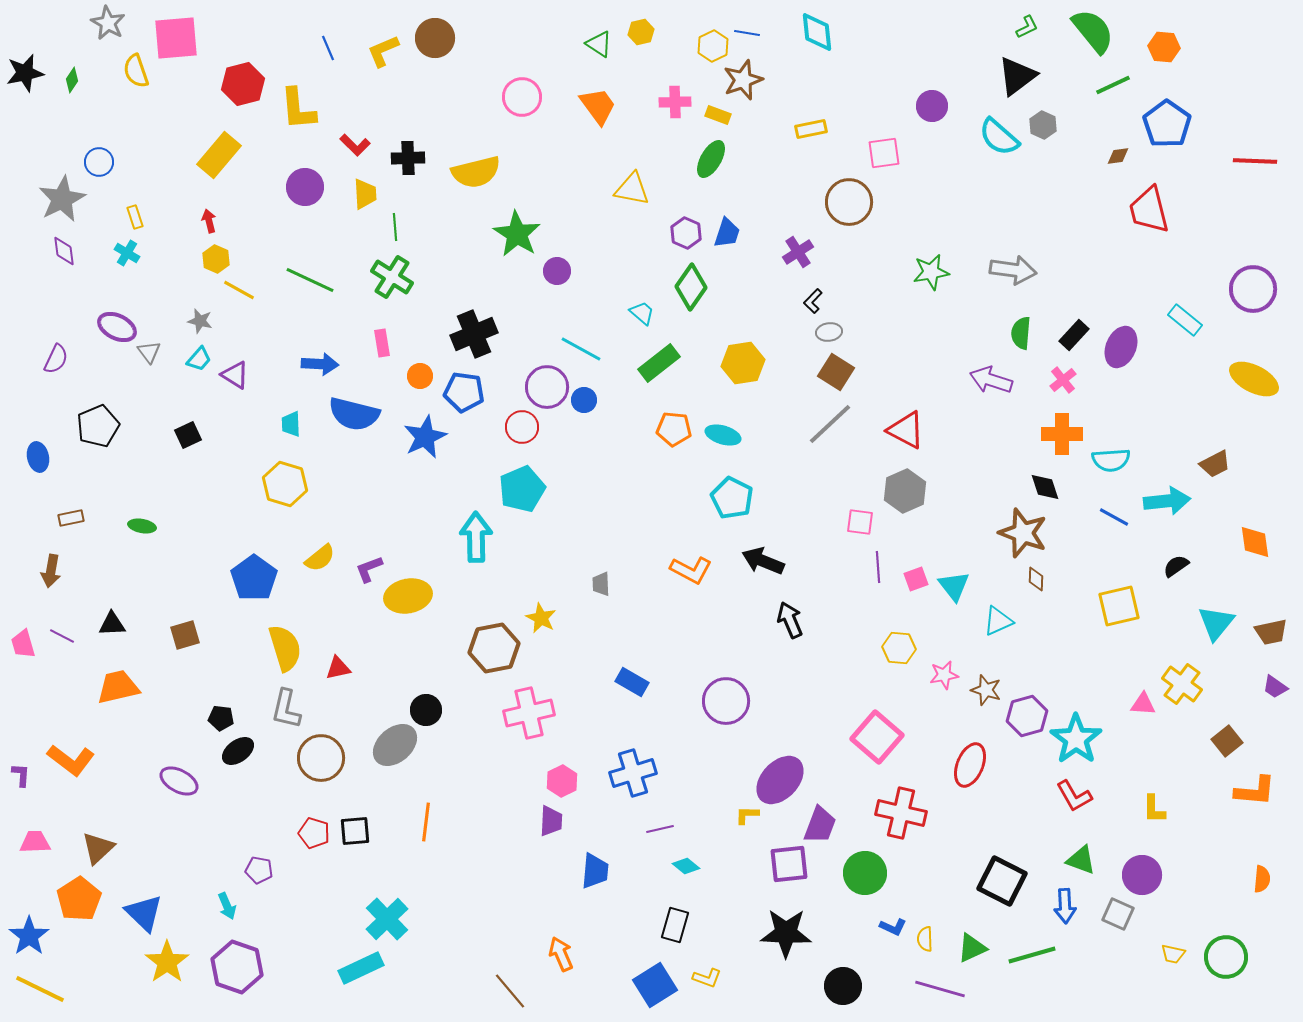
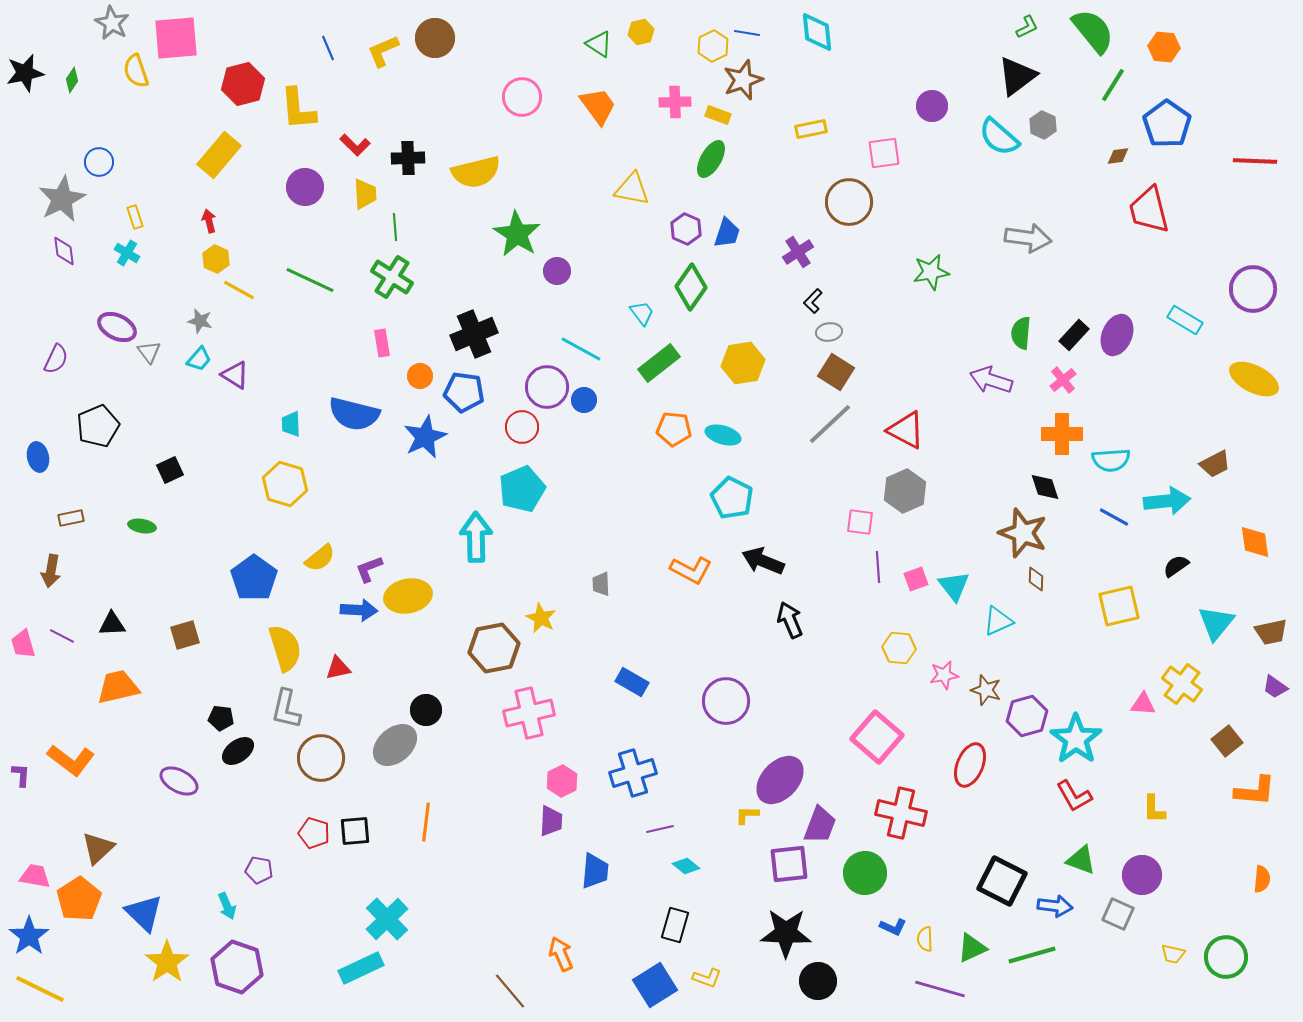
gray star at (108, 23): moved 4 px right
green line at (1113, 85): rotated 33 degrees counterclockwise
purple hexagon at (686, 233): moved 4 px up
gray arrow at (1013, 270): moved 15 px right, 32 px up
cyan trapezoid at (642, 313): rotated 12 degrees clockwise
cyan rectangle at (1185, 320): rotated 8 degrees counterclockwise
purple ellipse at (1121, 347): moved 4 px left, 12 px up
blue arrow at (320, 364): moved 39 px right, 246 px down
black square at (188, 435): moved 18 px left, 35 px down
pink trapezoid at (35, 842): moved 34 px down; rotated 12 degrees clockwise
blue arrow at (1065, 906): moved 10 px left; rotated 80 degrees counterclockwise
black circle at (843, 986): moved 25 px left, 5 px up
